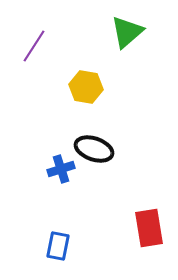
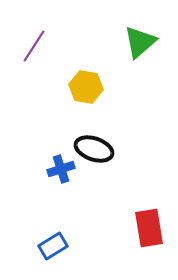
green triangle: moved 13 px right, 10 px down
blue rectangle: moved 5 px left; rotated 48 degrees clockwise
